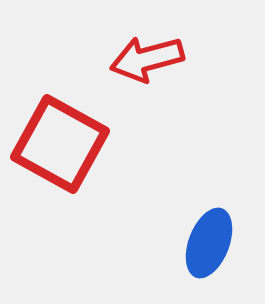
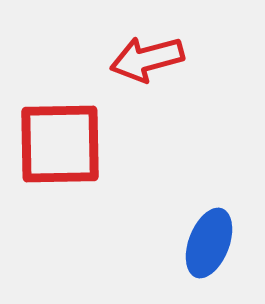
red square: rotated 30 degrees counterclockwise
